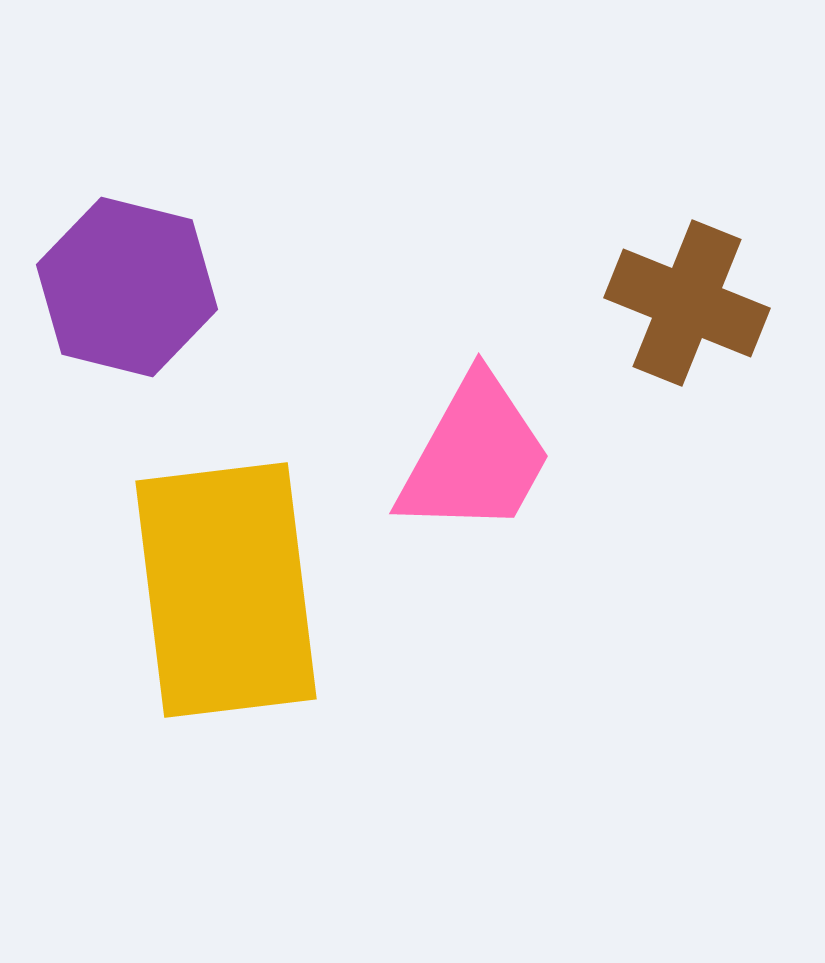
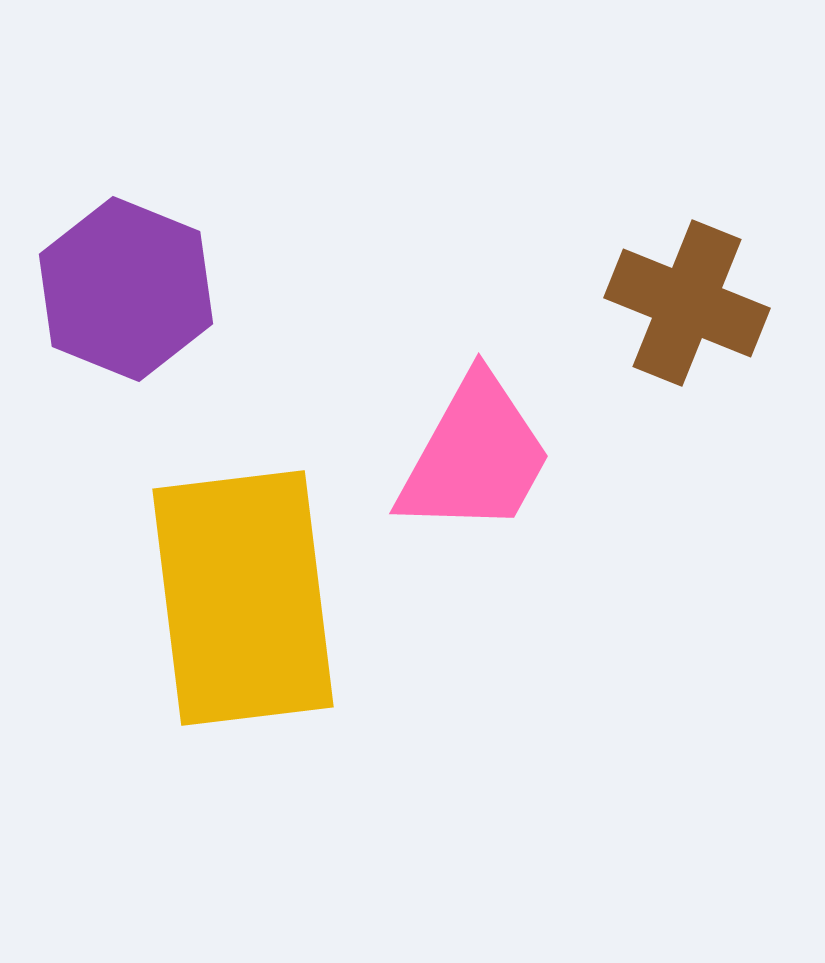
purple hexagon: moved 1 px left, 2 px down; rotated 8 degrees clockwise
yellow rectangle: moved 17 px right, 8 px down
